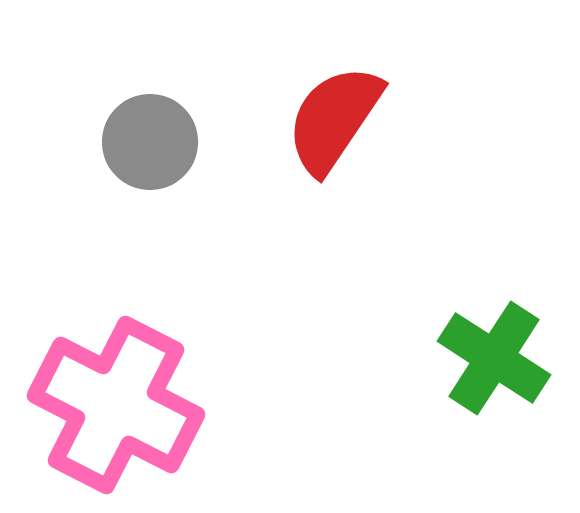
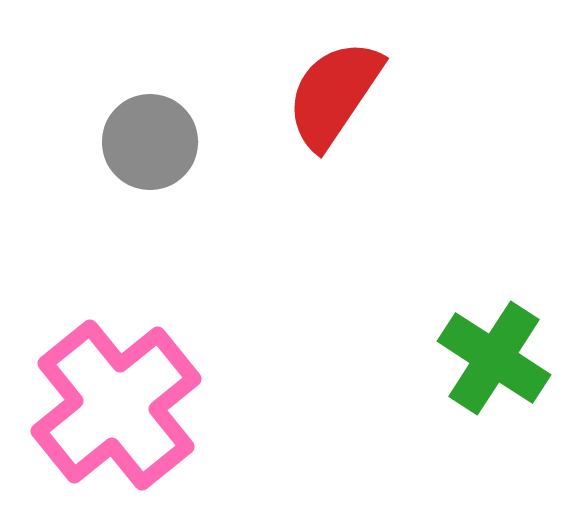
red semicircle: moved 25 px up
pink cross: rotated 24 degrees clockwise
